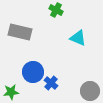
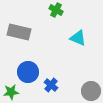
gray rectangle: moved 1 px left
blue circle: moved 5 px left
blue cross: moved 2 px down
gray circle: moved 1 px right
